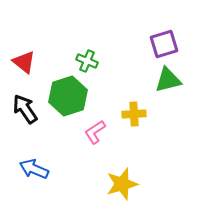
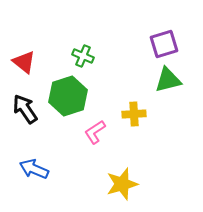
green cross: moved 4 px left, 5 px up
